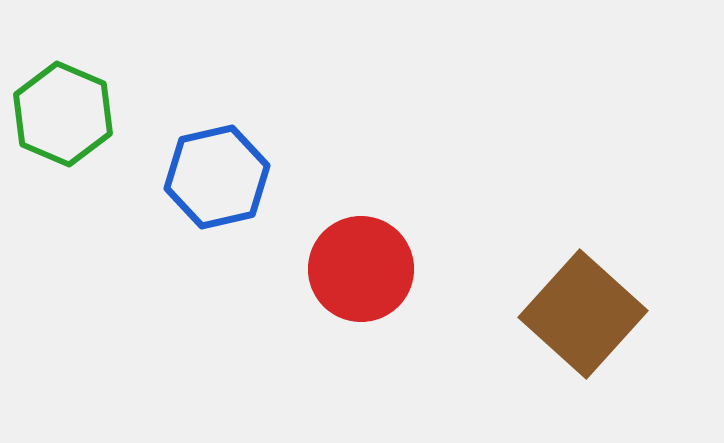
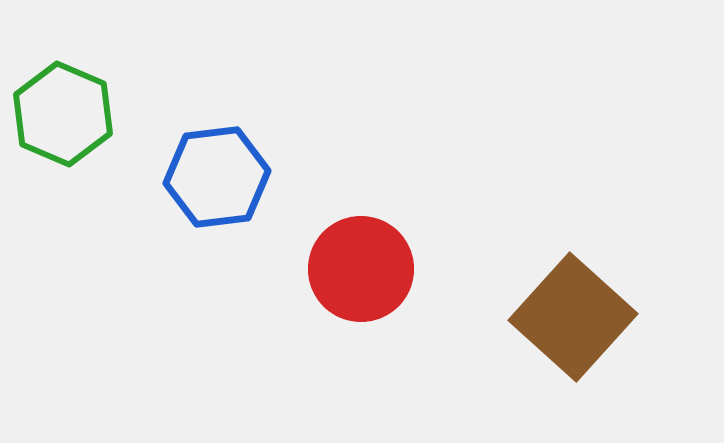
blue hexagon: rotated 6 degrees clockwise
brown square: moved 10 px left, 3 px down
